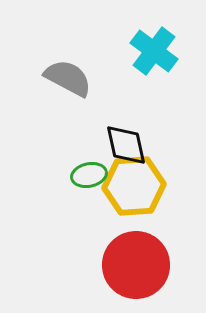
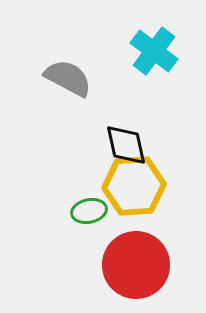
green ellipse: moved 36 px down
